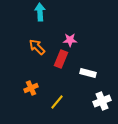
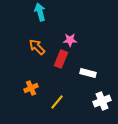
cyan arrow: rotated 12 degrees counterclockwise
